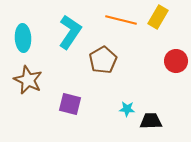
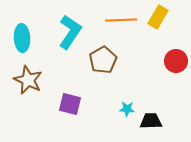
orange line: rotated 16 degrees counterclockwise
cyan ellipse: moved 1 px left
